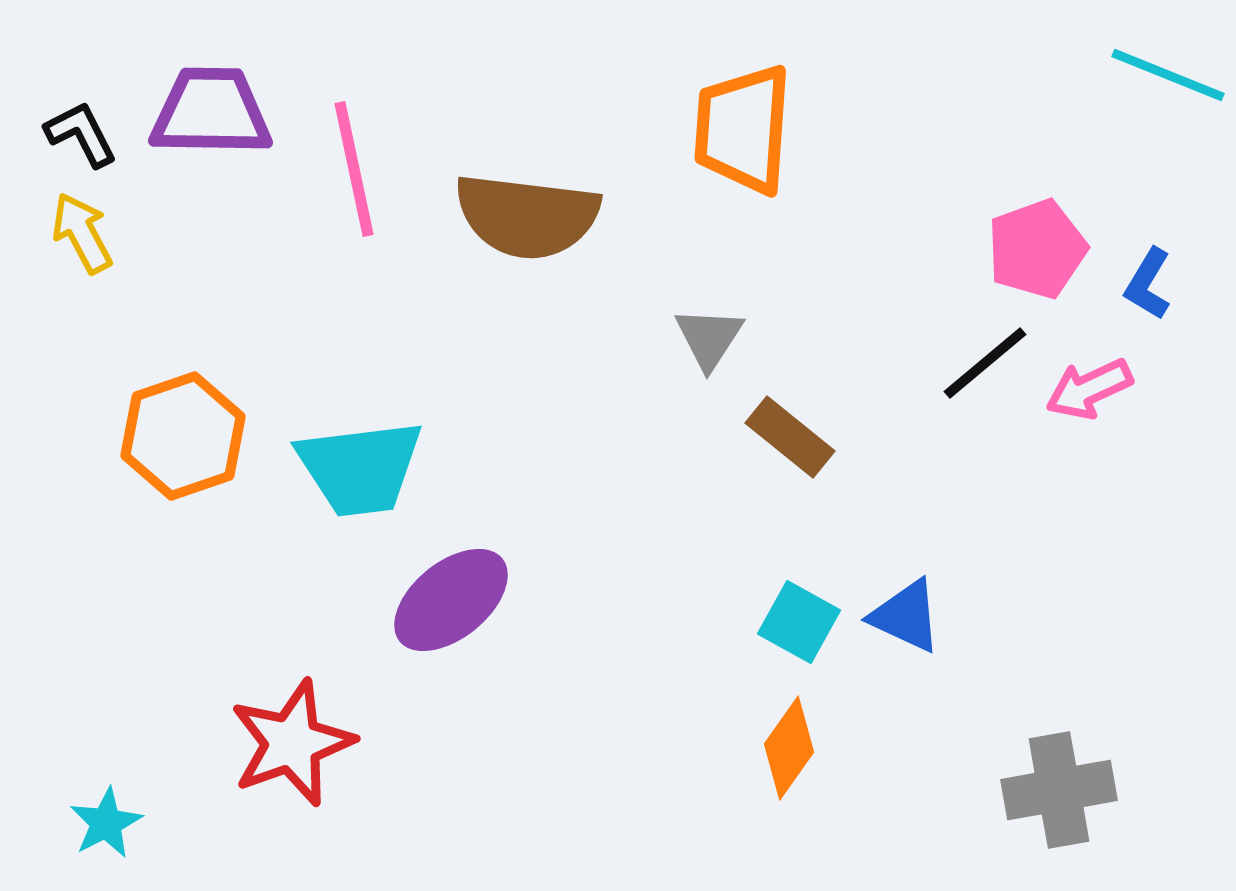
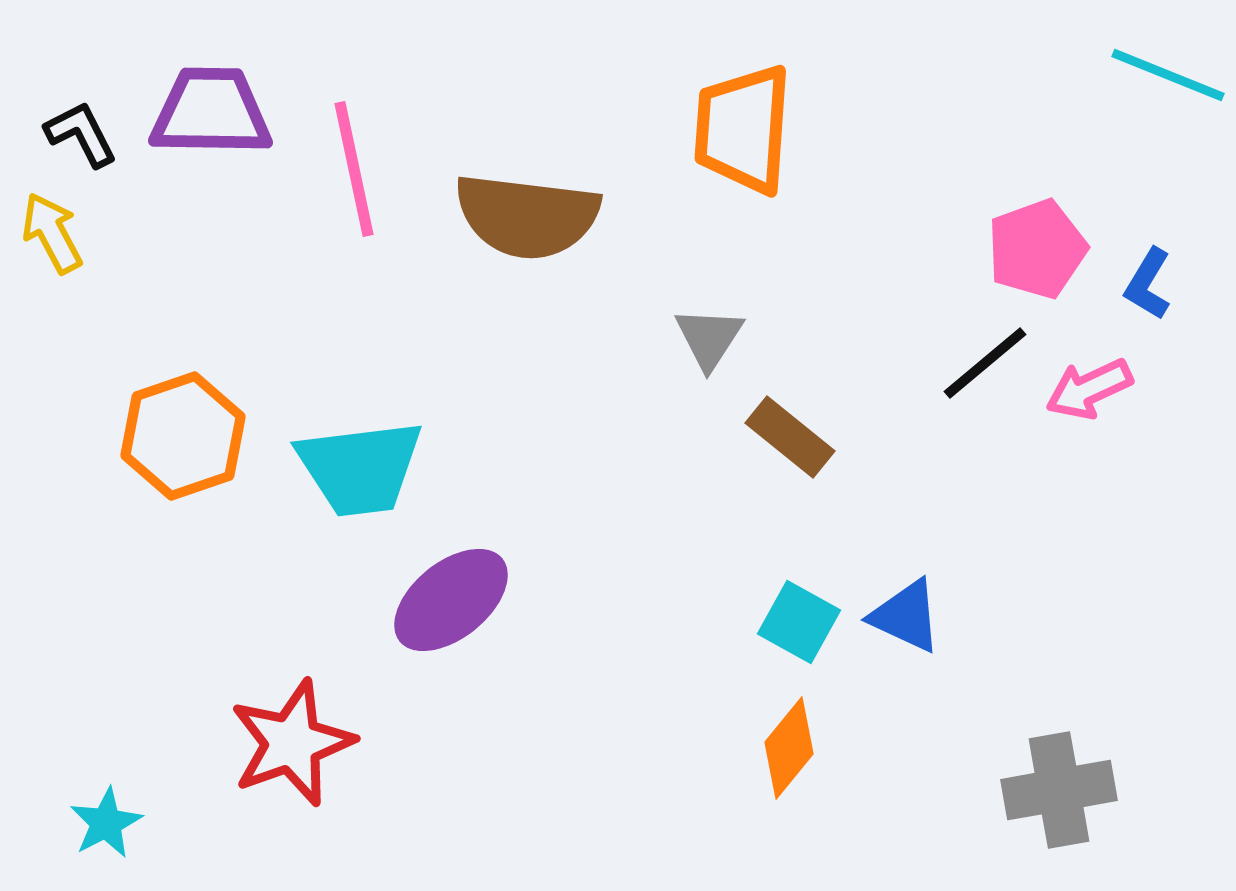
yellow arrow: moved 30 px left
orange diamond: rotated 4 degrees clockwise
